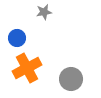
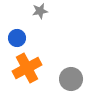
gray star: moved 4 px left, 1 px up
